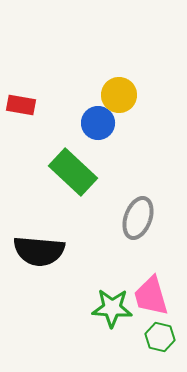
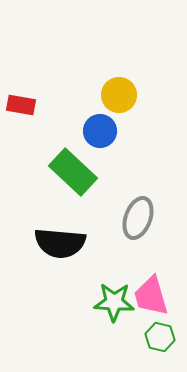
blue circle: moved 2 px right, 8 px down
black semicircle: moved 21 px right, 8 px up
green star: moved 2 px right, 6 px up
